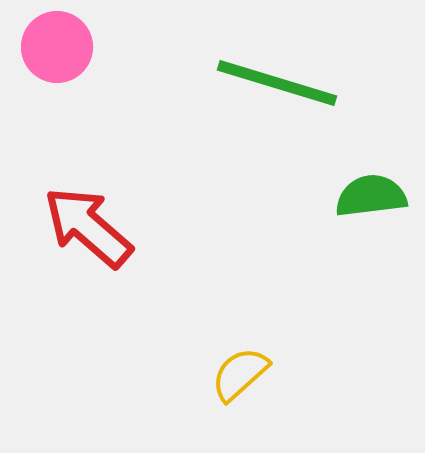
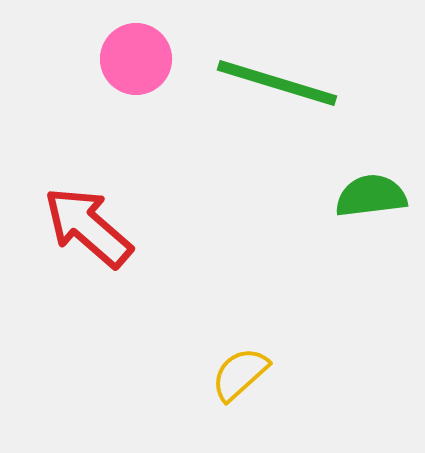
pink circle: moved 79 px right, 12 px down
